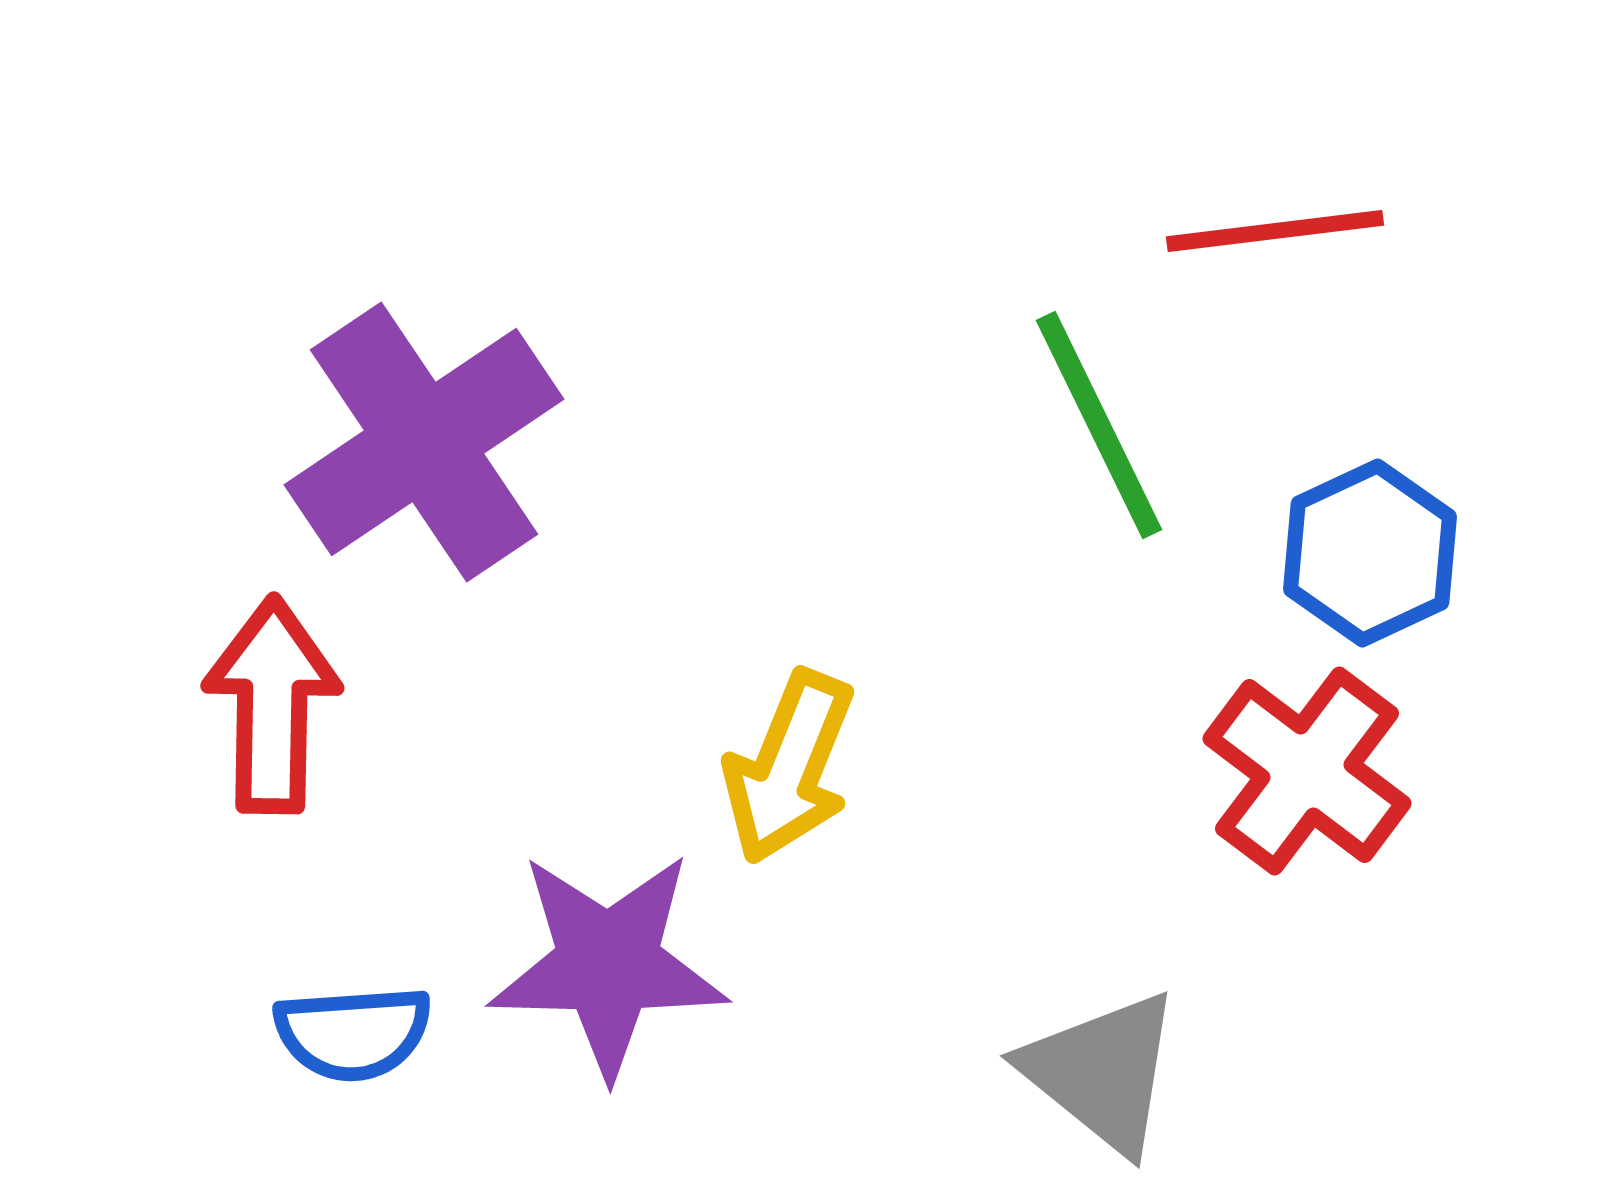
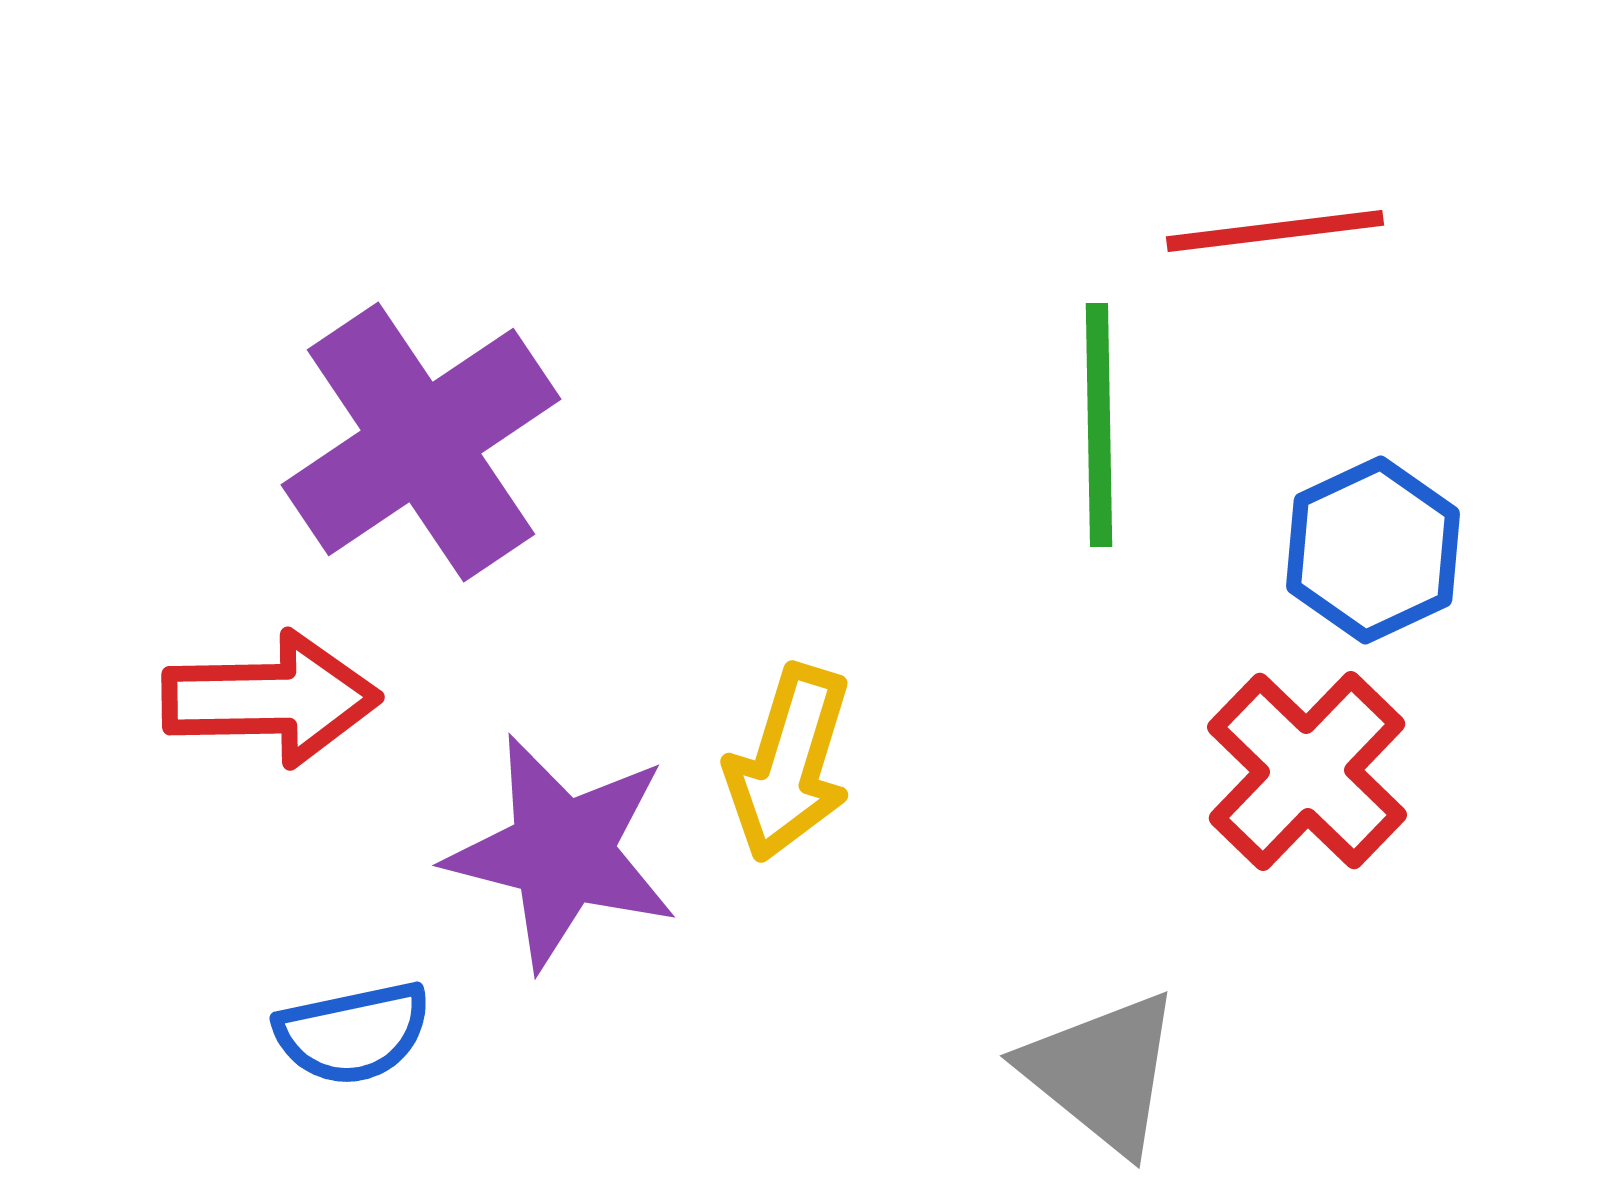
green line: rotated 25 degrees clockwise
purple cross: moved 3 px left
blue hexagon: moved 3 px right, 3 px up
red arrow: moved 1 px left, 6 px up; rotated 88 degrees clockwise
yellow arrow: moved 4 px up; rotated 5 degrees counterclockwise
red cross: rotated 7 degrees clockwise
purple star: moved 46 px left, 112 px up; rotated 13 degrees clockwise
blue semicircle: rotated 8 degrees counterclockwise
